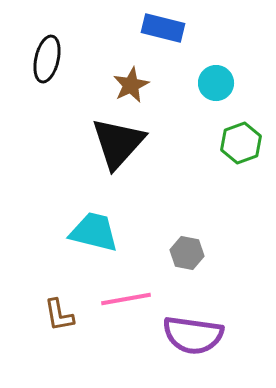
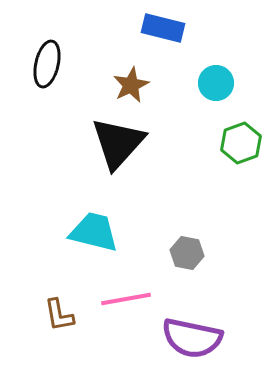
black ellipse: moved 5 px down
purple semicircle: moved 1 px left, 3 px down; rotated 4 degrees clockwise
